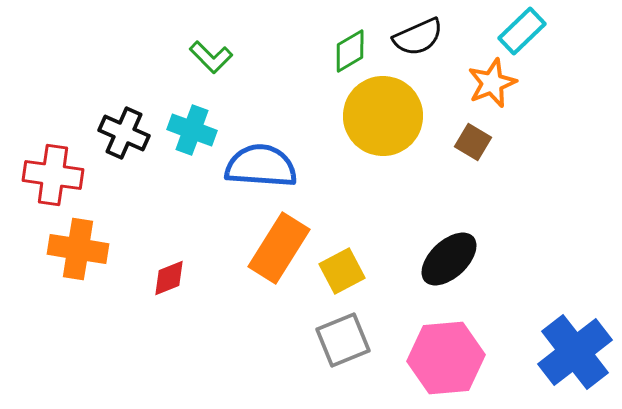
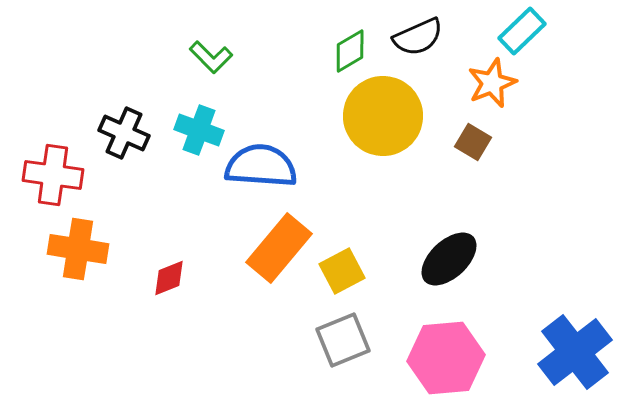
cyan cross: moved 7 px right
orange rectangle: rotated 8 degrees clockwise
